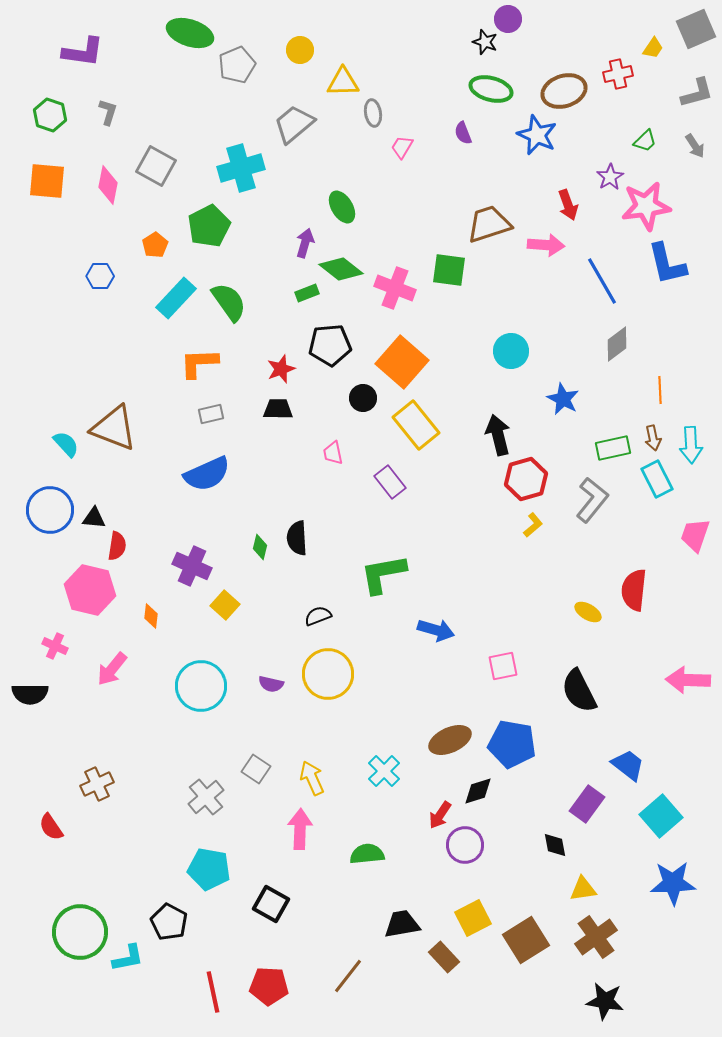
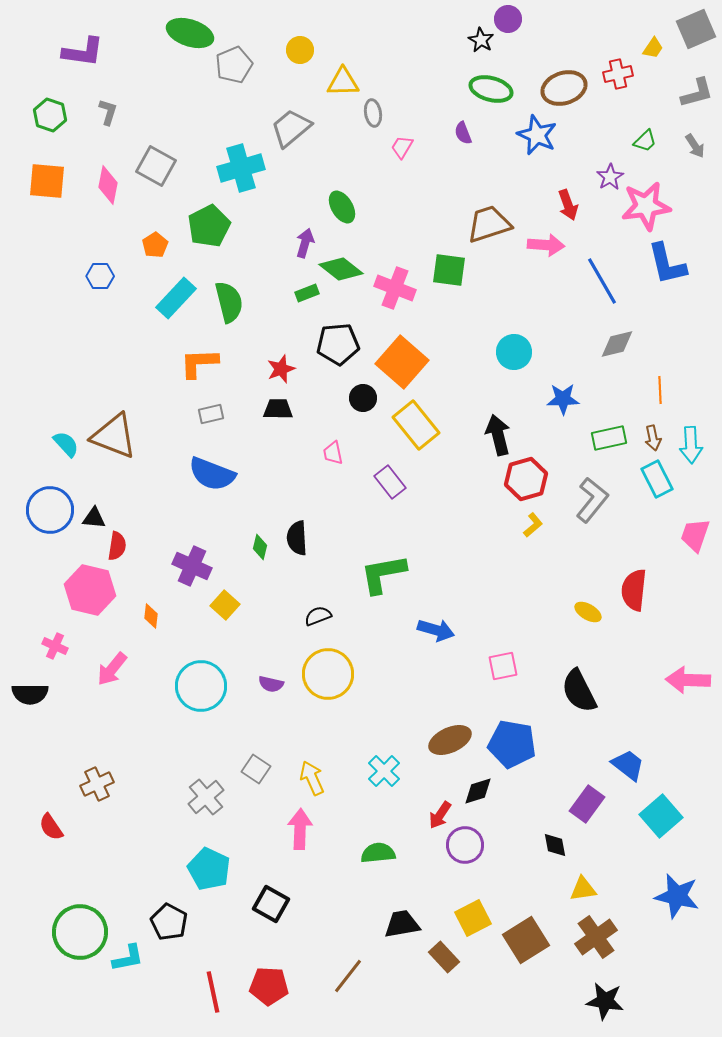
black star at (485, 42): moved 4 px left, 2 px up; rotated 10 degrees clockwise
gray pentagon at (237, 65): moved 3 px left
brown ellipse at (564, 91): moved 3 px up
gray trapezoid at (294, 124): moved 3 px left, 4 px down
green semicircle at (229, 302): rotated 21 degrees clockwise
gray diamond at (617, 344): rotated 24 degrees clockwise
black pentagon at (330, 345): moved 8 px right, 1 px up
cyan circle at (511, 351): moved 3 px right, 1 px down
blue star at (563, 399): rotated 28 degrees counterclockwise
brown triangle at (114, 428): moved 8 px down
green rectangle at (613, 448): moved 4 px left, 10 px up
blue semicircle at (207, 474): moved 5 px right; rotated 45 degrees clockwise
green semicircle at (367, 854): moved 11 px right, 1 px up
cyan pentagon at (209, 869): rotated 15 degrees clockwise
blue star at (673, 883): moved 4 px right, 13 px down; rotated 15 degrees clockwise
